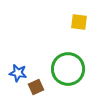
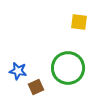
green circle: moved 1 px up
blue star: moved 2 px up
